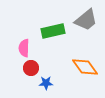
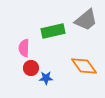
orange diamond: moved 1 px left, 1 px up
blue star: moved 5 px up
